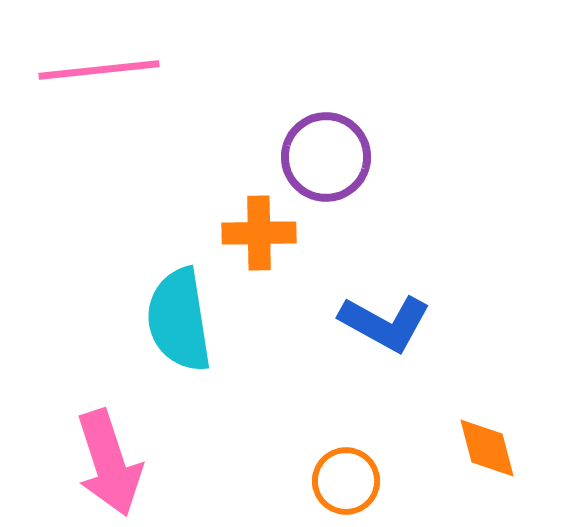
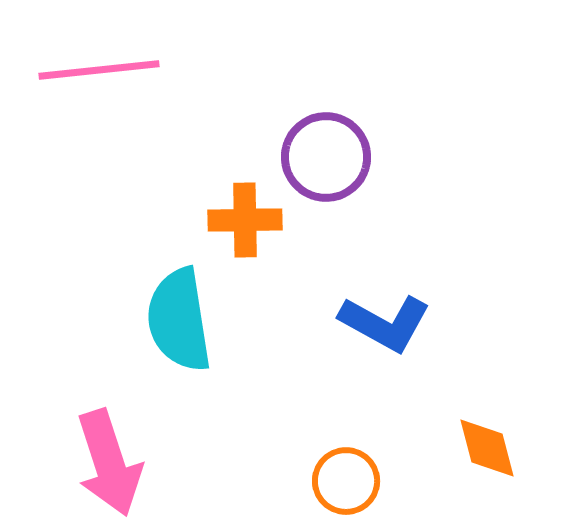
orange cross: moved 14 px left, 13 px up
